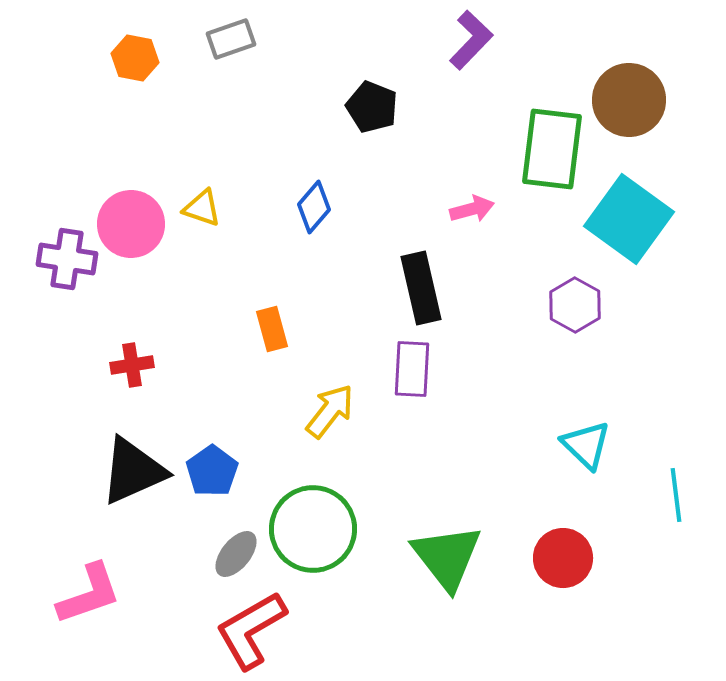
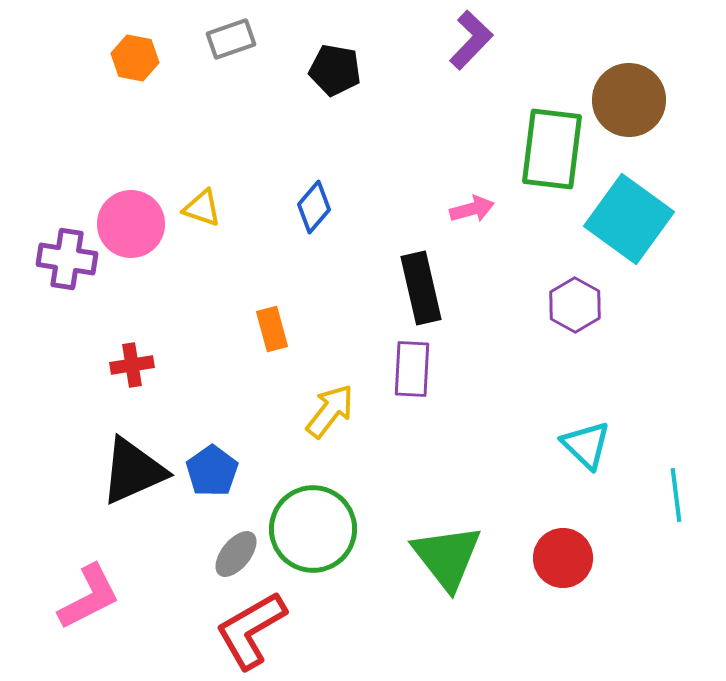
black pentagon: moved 37 px left, 37 px up; rotated 12 degrees counterclockwise
pink L-shape: moved 3 px down; rotated 8 degrees counterclockwise
